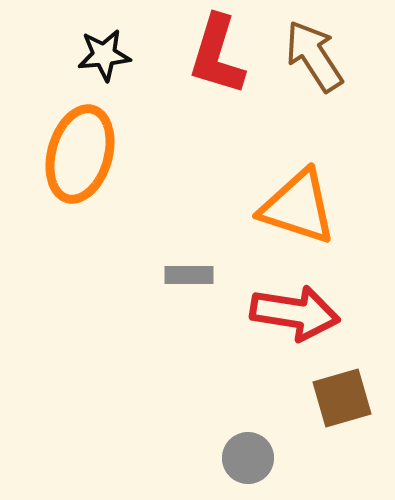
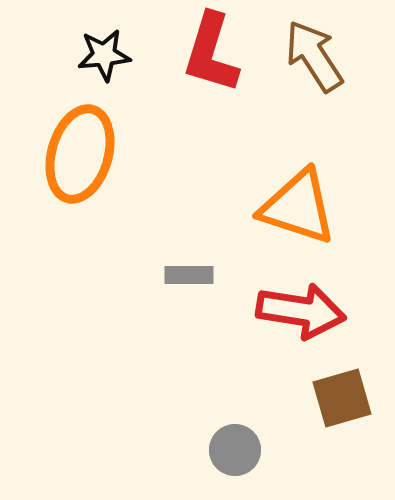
red L-shape: moved 6 px left, 2 px up
red arrow: moved 6 px right, 2 px up
gray circle: moved 13 px left, 8 px up
